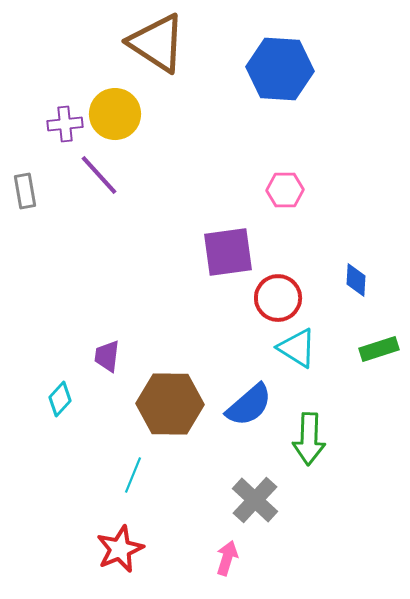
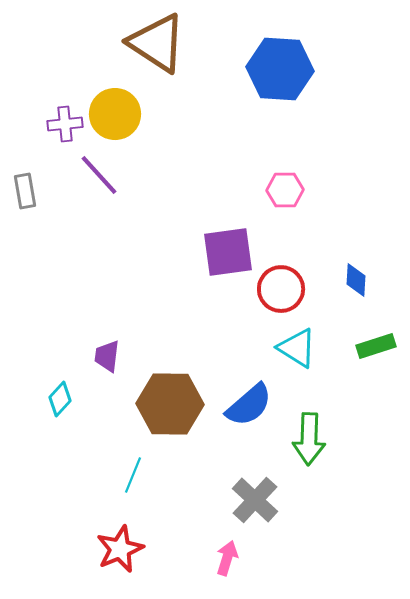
red circle: moved 3 px right, 9 px up
green rectangle: moved 3 px left, 3 px up
